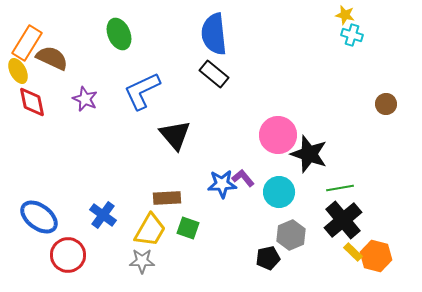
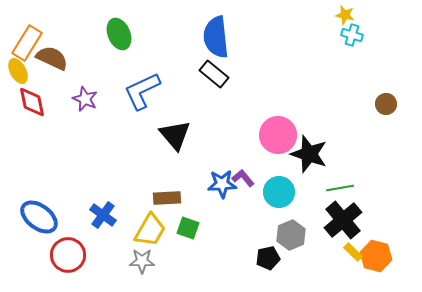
blue semicircle: moved 2 px right, 3 px down
